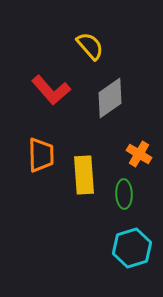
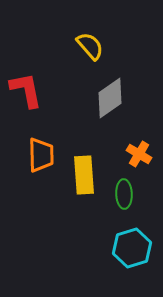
red L-shape: moved 25 px left; rotated 150 degrees counterclockwise
